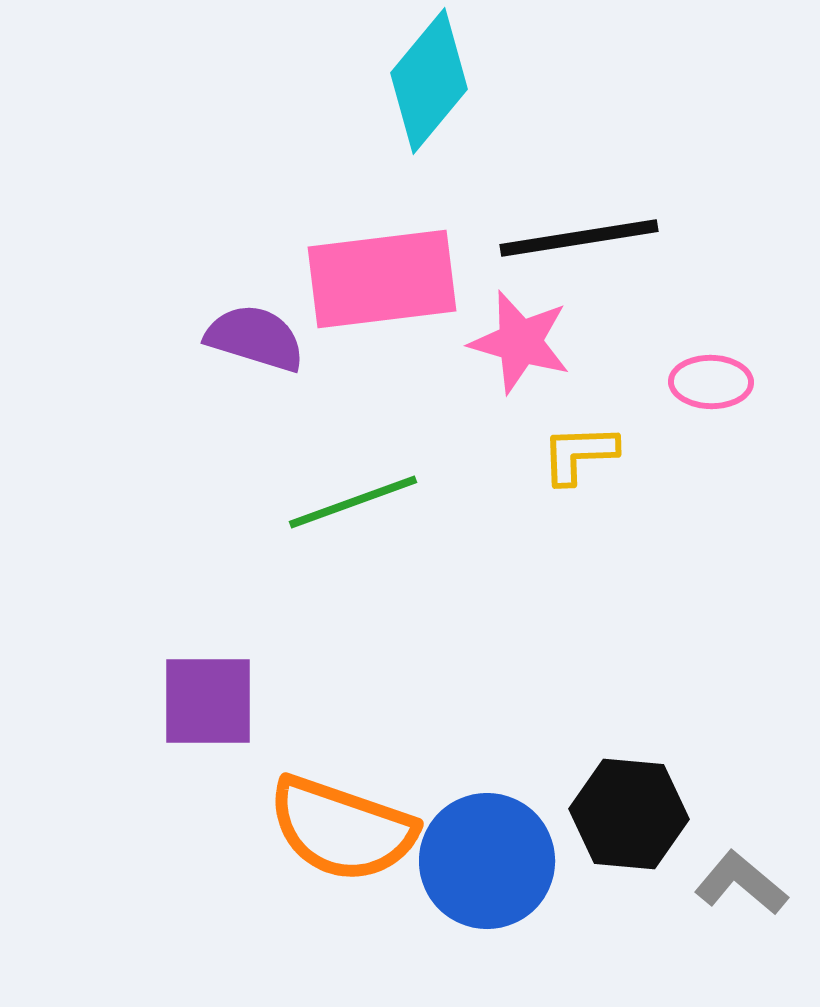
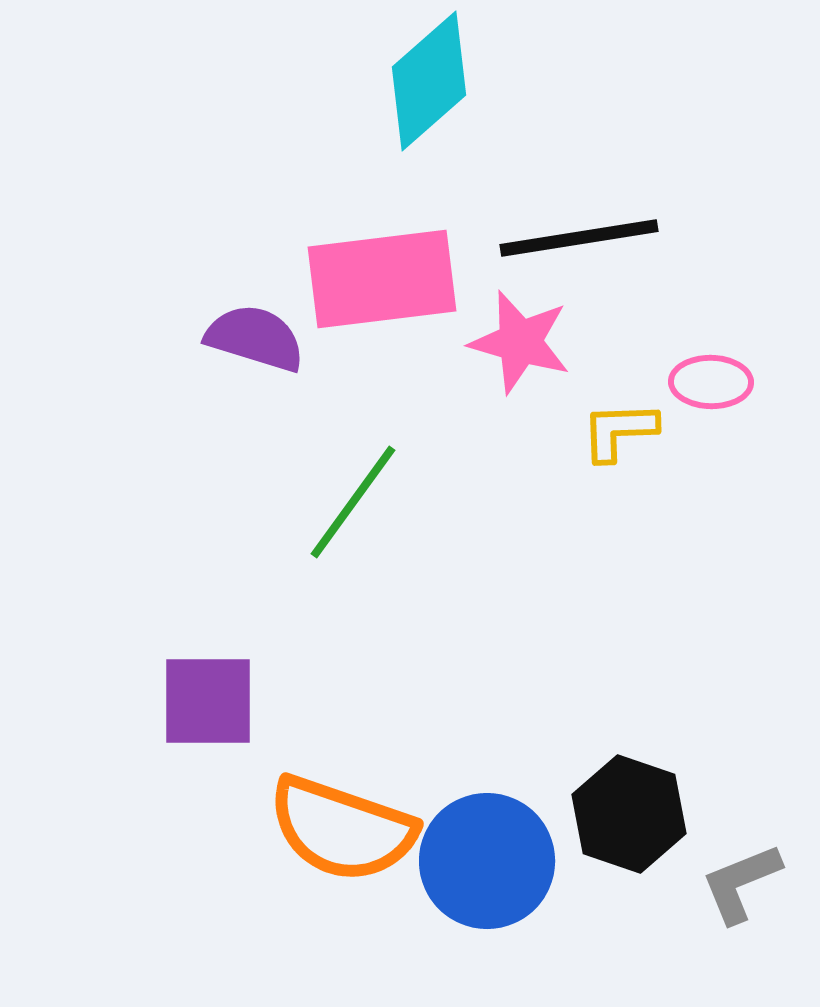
cyan diamond: rotated 9 degrees clockwise
yellow L-shape: moved 40 px right, 23 px up
green line: rotated 34 degrees counterclockwise
black hexagon: rotated 14 degrees clockwise
gray L-shape: rotated 62 degrees counterclockwise
